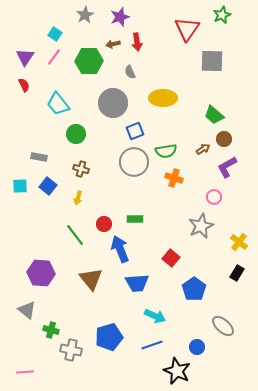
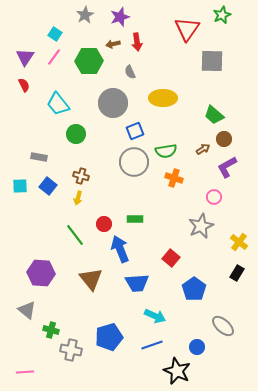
brown cross at (81, 169): moved 7 px down
